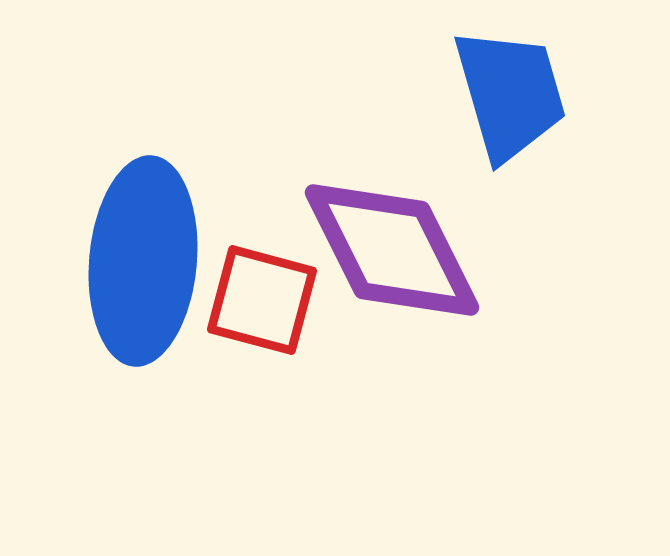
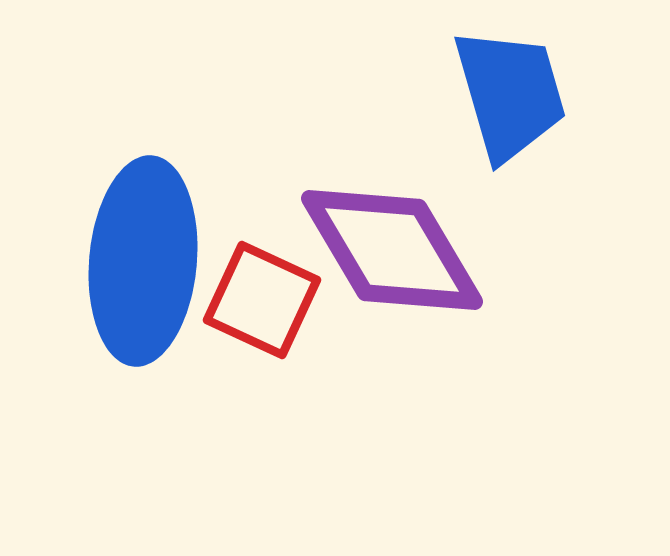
purple diamond: rotated 4 degrees counterclockwise
red square: rotated 10 degrees clockwise
